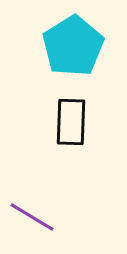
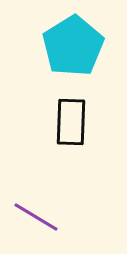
purple line: moved 4 px right
